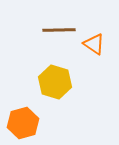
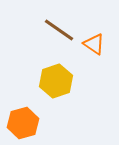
brown line: rotated 36 degrees clockwise
yellow hexagon: moved 1 px right, 1 px up; rotated 24 degrees clockwise
